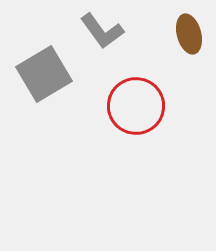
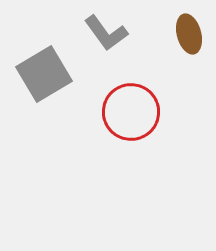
gray L-shape: moved 4 px right, 2 px down
red circle: moved 5 px left, 6 px down
